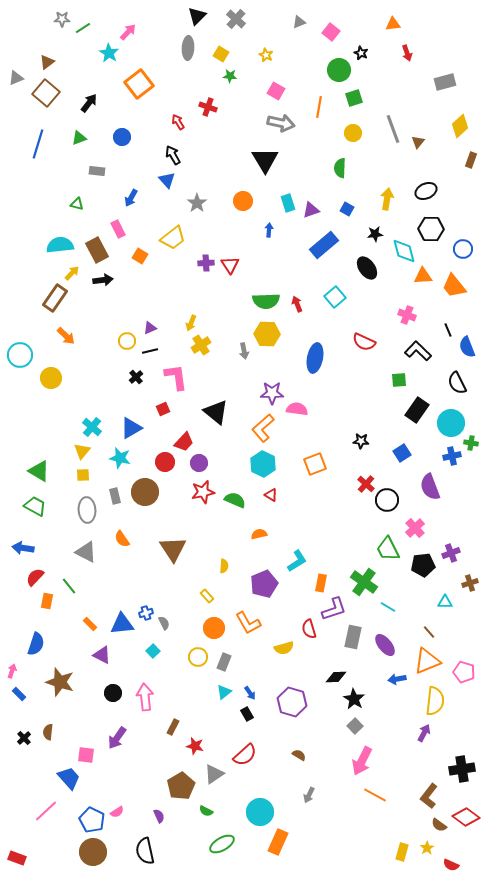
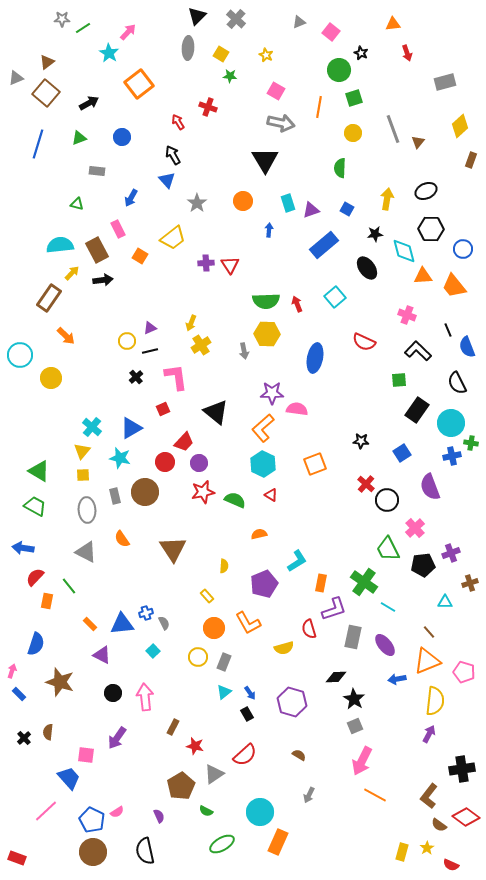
black arrow at (89, 103): rotated 24 degrees clockwise
brown rectangle at (55, 298): moved 6 px left
gray square at (355, 726): rotated 21 degrees clockwise
purple arrow at (424, 733): moved 5 px right, 1 px down
